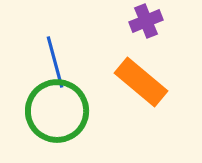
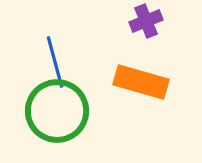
orange rectangle: rotated 24 degrees counterclockwise
